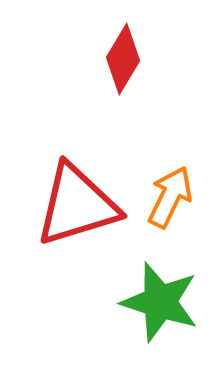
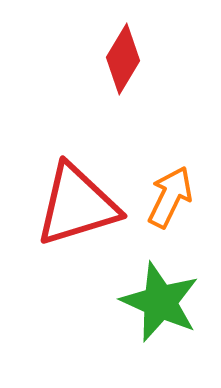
green star: rotated 6 degrees clockwise
